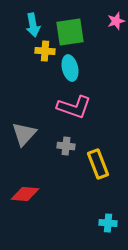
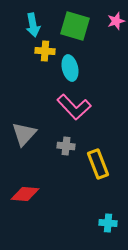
green square: moved 5 px right, 6 px up; rotated 24 degrees clockwise
pink L-shape: rotated 28 degrees clockwise
